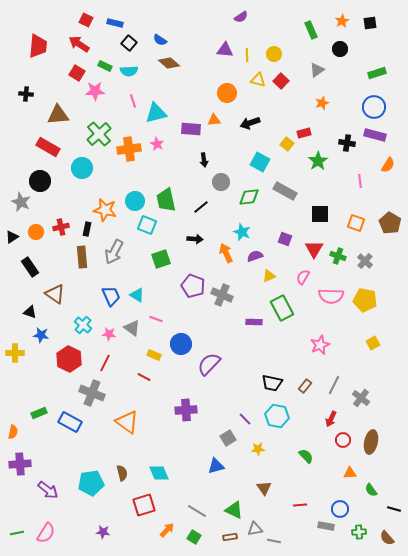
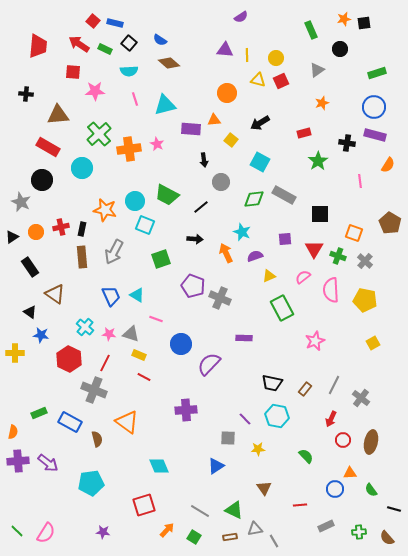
red square at (86, 20): moved 7 px right, 1 px down; rotated 16 degrees clockwise
orange star at (342, 21): moved 2 px right, 2 px up; rotated 16 degrees clockwise
black square at (370, 23): moved 6 px left
yellow circle at (274, 54): moved 2 px right, 4 px down
green rectangle at (105, 66): moved 17 px up
red square at (77, 73): moved 4 px left, 1 px up; rotated 28 degrees counterclockwise
red square at (281, 81): rotated 21 degrees clockwise
pink line at (133, 101): moved 2 px right, 2 px up
cyan triangle at (156, 113): moved 9 px right, 8 px up
black arrow at (250, 123): moved 10 px right; rotated 12 degrees counterclockwise
yellow square at (287, 144): moved 56 px left, 4 px up
black circle at (40, 181): moved 2 px right, 1 px up
gray rectangle at (285, 191): moved 1 px left, 4 px down
green diamond at (249, 197): moved 5 px right, 2 px down
green trapezoid at (166, 200): moved 1 px right, 5 px up; rotated 50 degrees counterclockwise
orange square at (356, 223): moved 2 px left, 10 px down
cyan square at (147, 225): moved 2 px left
black rectangle at (87, 229): moved 5 px left
purple square at (285, 239): rotated 24 degrees counterclockwise
pink semicircle at (303, 277): rotated 21 degrees clockwise
gray cross at (222, 295): moved 2 px left, 3 px down
pink semicircle at (331, 296): moved 6 px up; rotated 85 degrees clockwise
black triangle at (30, 312): rotated 16 degrees clockwise
purple rectangle at (254, 322): moved 10 px left, 16 px down
cyan cross at (83, 325): moved 2 px right, 2 px down
gray triangle at (132, 328): moved 1 px left, 6 px down; rotated 18 degrees counterclockwise
pink star at (320, 345): moved 5 px left, 4 px up
yellow rectangle at (154, 355): moved 15 px left
brown rectangle at (305, 386): moved 3 px down
gray cross at (92, 393): moved 2 px right, 3 px up
gray square at (228, 438): rotated 35 degrees clockwise
purple cross at (20, 464): moved 2 px left, 3 px up
blue triangle at (216, 466): rotated 18 degrees counterclockwise
brown semicircle at (122, 473): moved 25 px left, 34 px up
cyan diamond at (159, 473): moved 7 px up
purple arrow at (48, 490): moved 27 px up
blue circle at (340, 509): moved 5 px left, 20 px up
gray line at (197, 511): moved 3 px right
gray rectangle at (326, 526): rotated 35 degrees counterclockwise
green line at (17, 533): moved 2 px up; rotated 56 degrees clockwise
gray line at (274, 541): rotated 48 degrees clockwise
